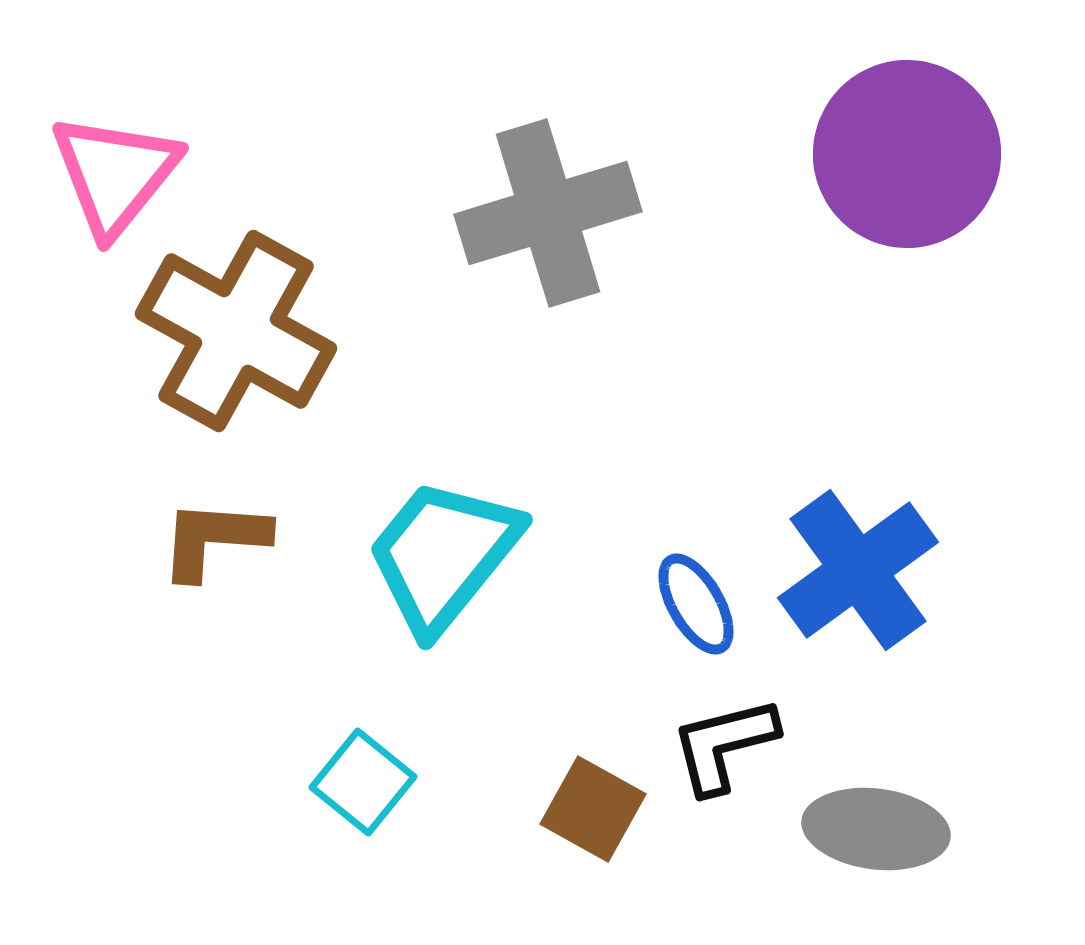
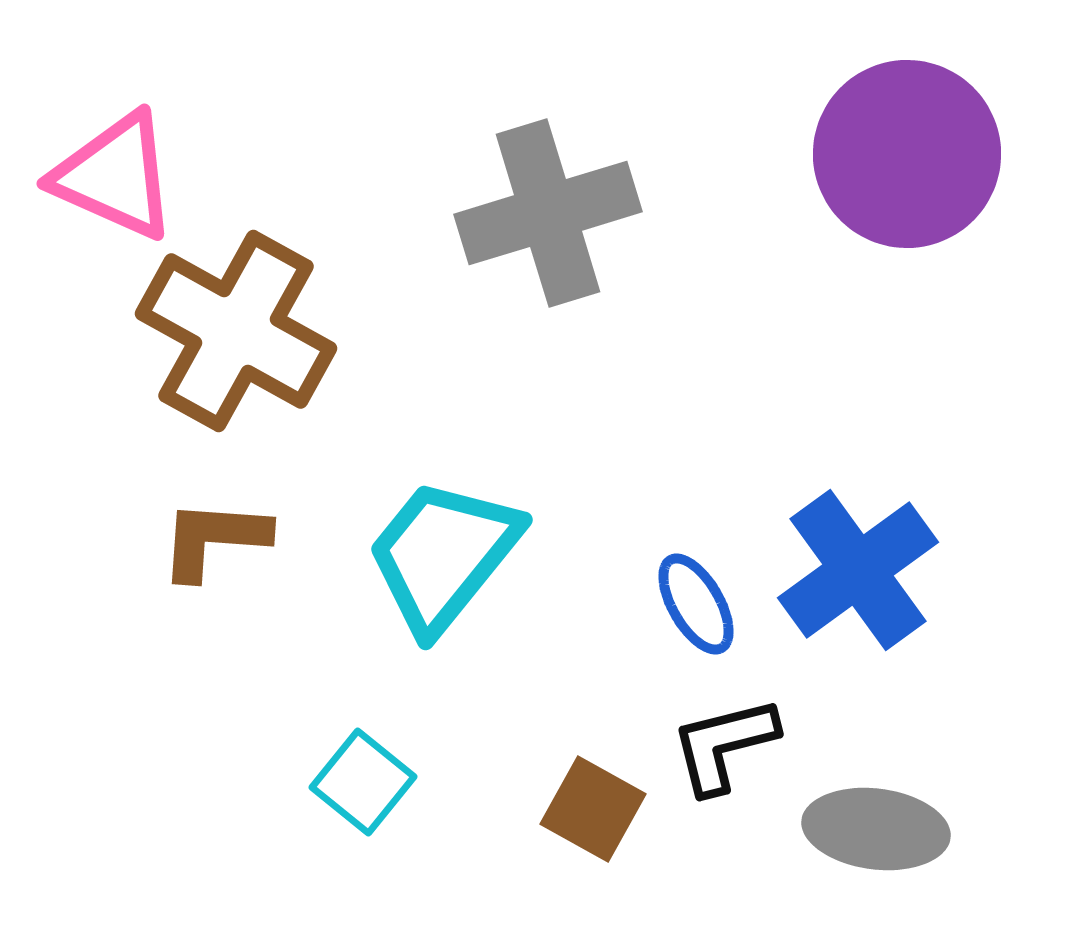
pink triangle: moved 2 px down; rotated 45 degrees counterclockwise
